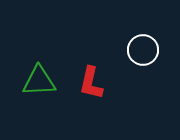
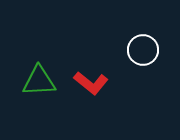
red L-shape: rotated 64 degrees counterclockwise
